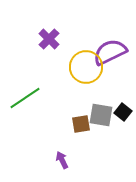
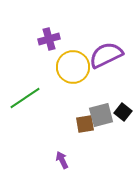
purple cross: rotated 30 degrees clockwise
purple semicircle: moved 4 px left, 3 px down
yellow circle: moved 13 px left
gray square: rotated 25 degrees counterclockwise
brown square: moved 4 px right
